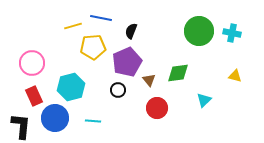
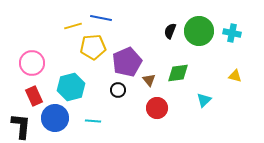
black semicircle: moved 39 px right
